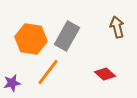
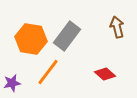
gray rectangle: rotated 8 degrees clockwise
